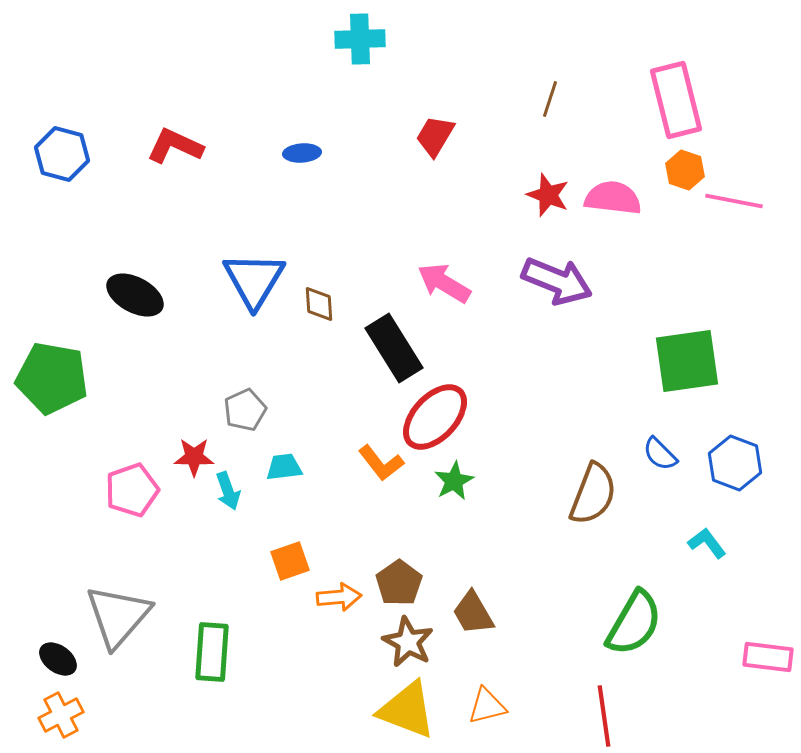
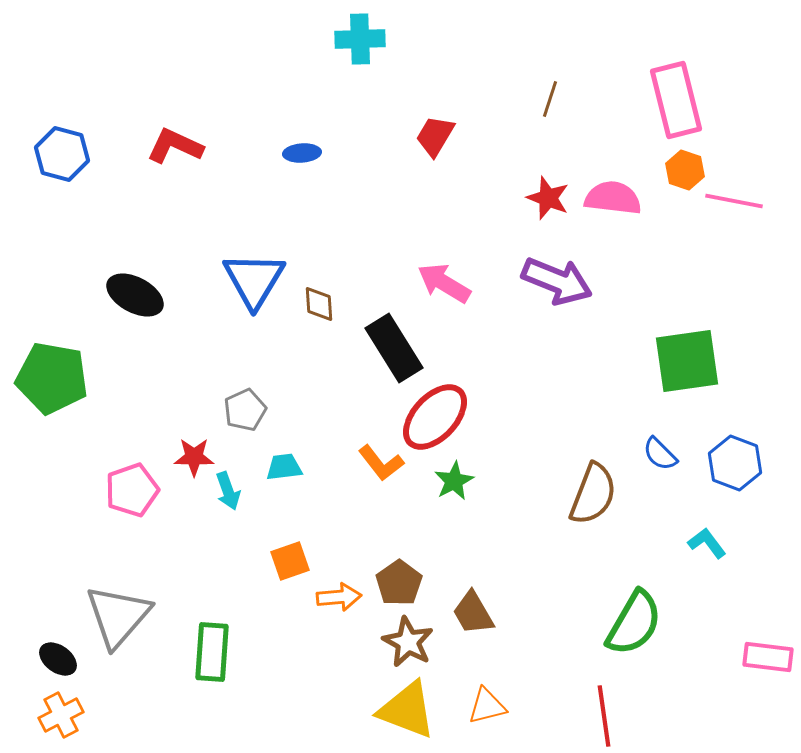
red star at (548, 195): moved 3 px down
